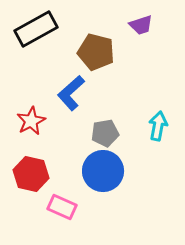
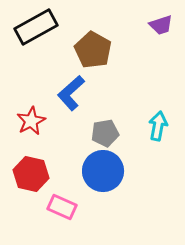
purple trapezoid: moved 20 px right
black rectangle: moved 2 px up
brown pentagon: moved 3 px left, 2 px up; rotated 15 degrees clockwise
